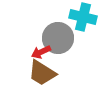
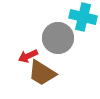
red arrow: moved 13 px left, 4 px down
